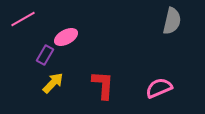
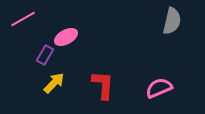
yellow arrow: moved 1 px right
